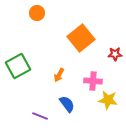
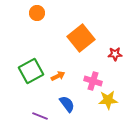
green square: moved 13 px right, 5 px down
orange arrow: moved 1 px left, 1 px down; rotated 144 degrees counterclockwise
pink cross: rotated 12 degrees clockwise
yellow star: rotated 12 degrees counterclockwise
